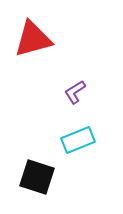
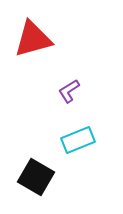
purple L-shape: moved 6 px left, 1 px up
black square: moved 1 px left; rotated 12 degrees clockwise
